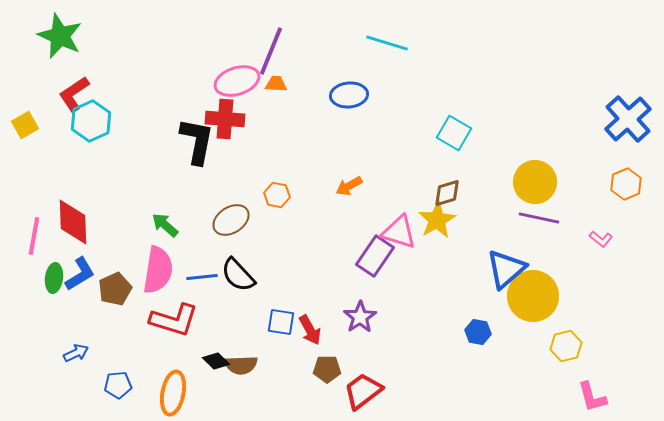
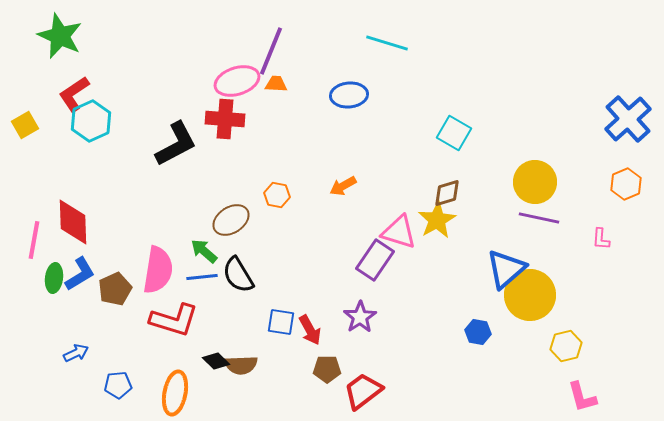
black L-shape at (197, 141): moved 21 px left, 3 px down; rotated 51 degrees clockwise
orange arrow at (349, 186): moved 6 px left
green arrow at (165, 225): moved 39 px right, 26 px down
pink line at (34, 236): moved 4 px down
pink L-shape at (601, 239): rotated 55 degrees clockwise
purple rectangle at (375, 256): moved 4 px down
black semicircle at (238, 275): rotated 12 degrees clockwise
yellow circle at (533, 296): moved 3 px left, 1 px up
orange ellipse at (173, 393): moved 2 px right
pink L-shape at (592, 397): moved 10 px left
